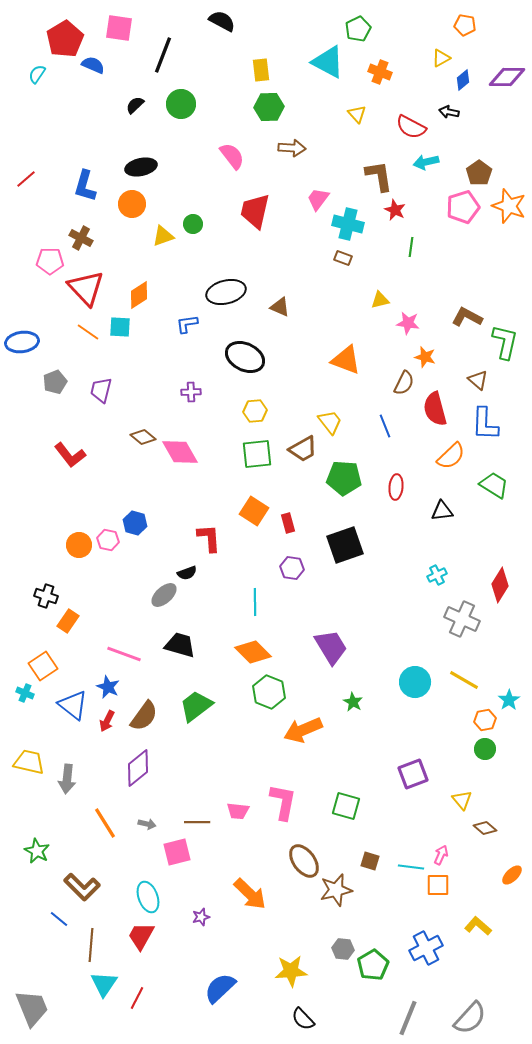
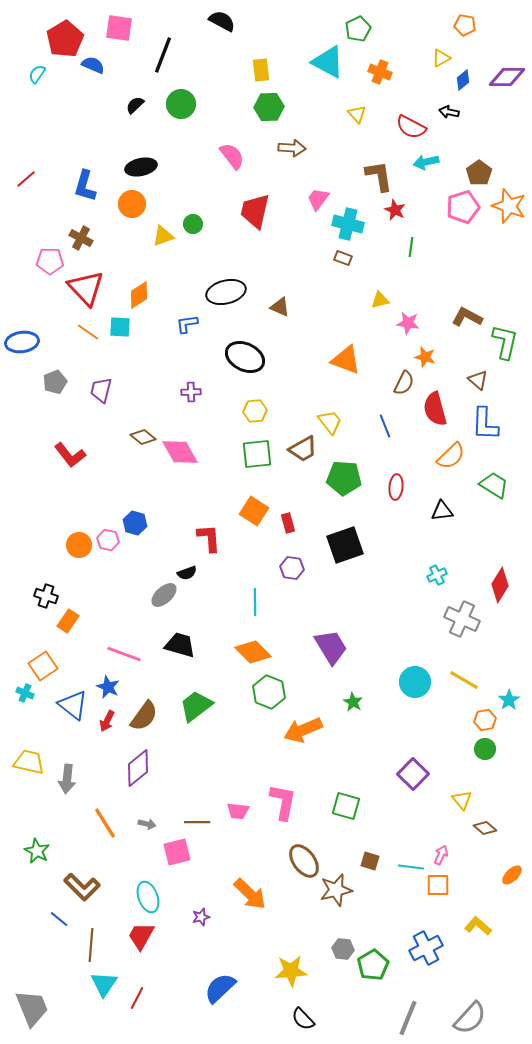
purple square at (413, 774): rotated 24 degrees counterclockwise
